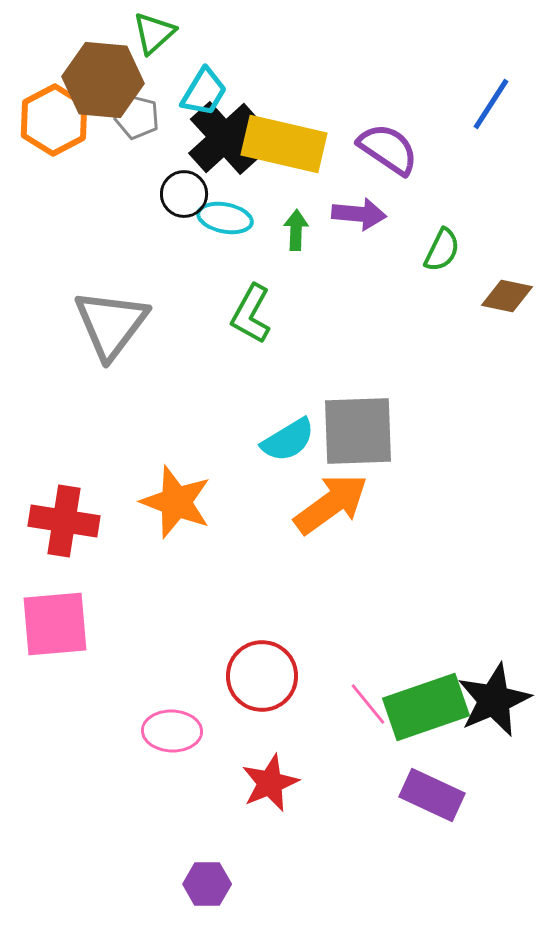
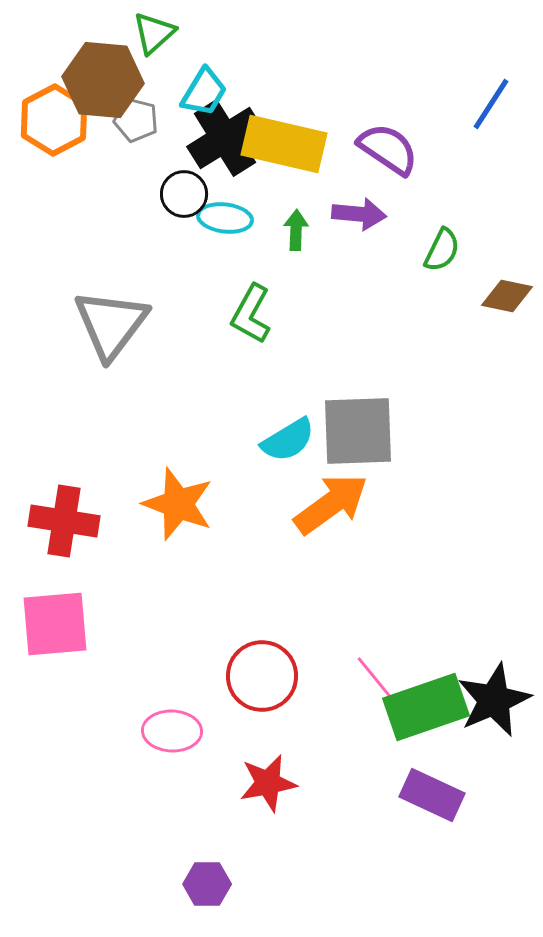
gray pentagon: moved 1 px left, 3 px down
black cross: rotated 10 degrees clockwise
cyan ellipse: rotated 4 degrees counterclockwise
orange star: moved 2 px right, 2 px down
pink line: moved 6 px right, 27 px up
red star: moved 2 px left; rotated 12 degrees clockwise
